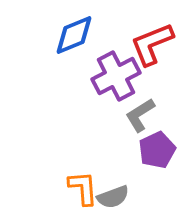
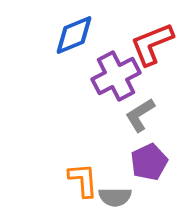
purple pentagon: moved 8 px left, 12 px down
orange L-shape: moved 8 px up
gray semicircle: moved 2 px right; rotated 20 degrees clockwise
